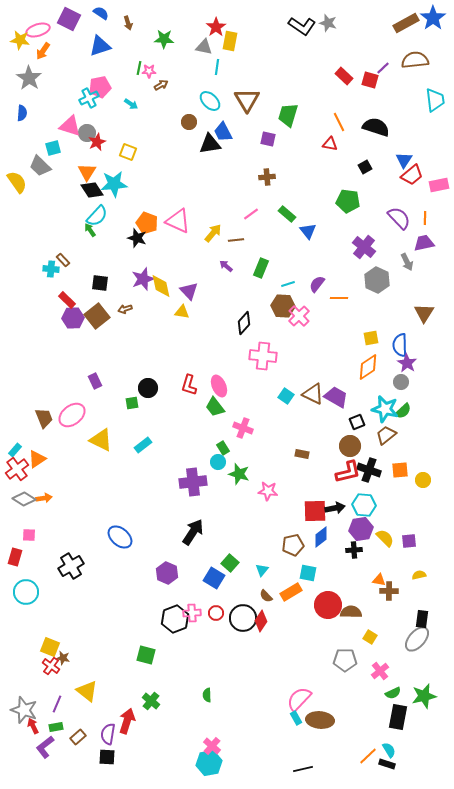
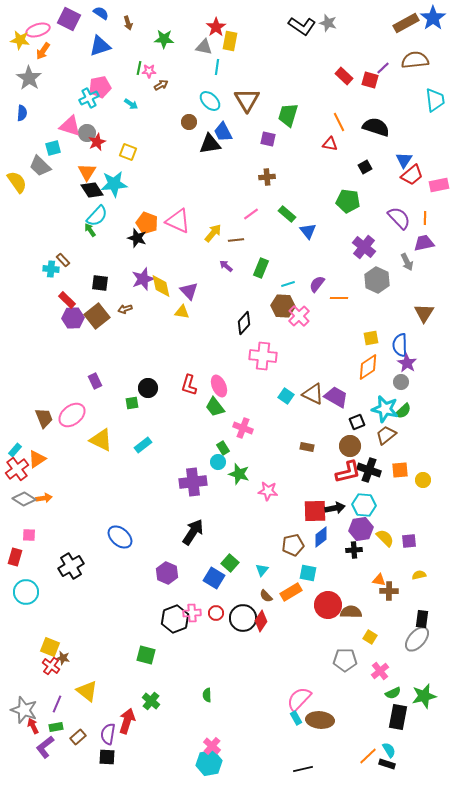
brown rectangle at (302, 454): moved 5 px right, 7 px up
